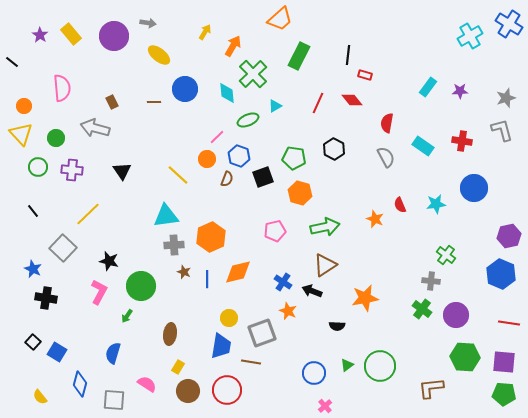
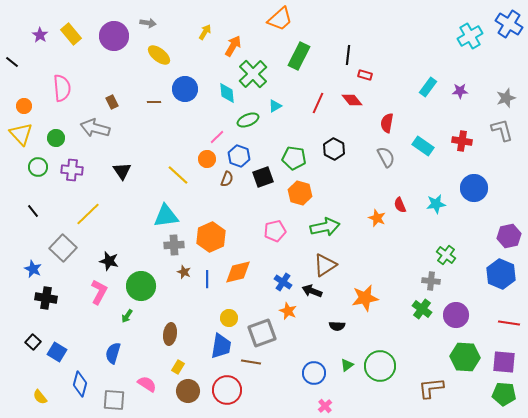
orange star at (375, 219): moved 2 px right, 1 px up
